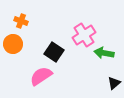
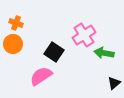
orange cross: moved 5 px left, 2 px down
